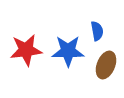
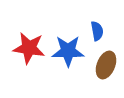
red star: moved 3 px right, 2 px up; rotated 16 degrees clockwise
